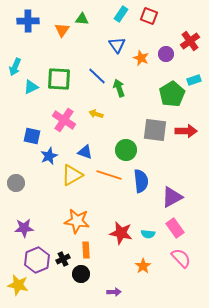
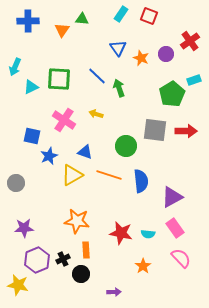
blue triangle at (117, 45): moved 1 px right, 3 px down
green circle at (126, 150): moved 4 px up
